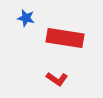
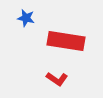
red rectangle: moved 1 px right, 3 px down
